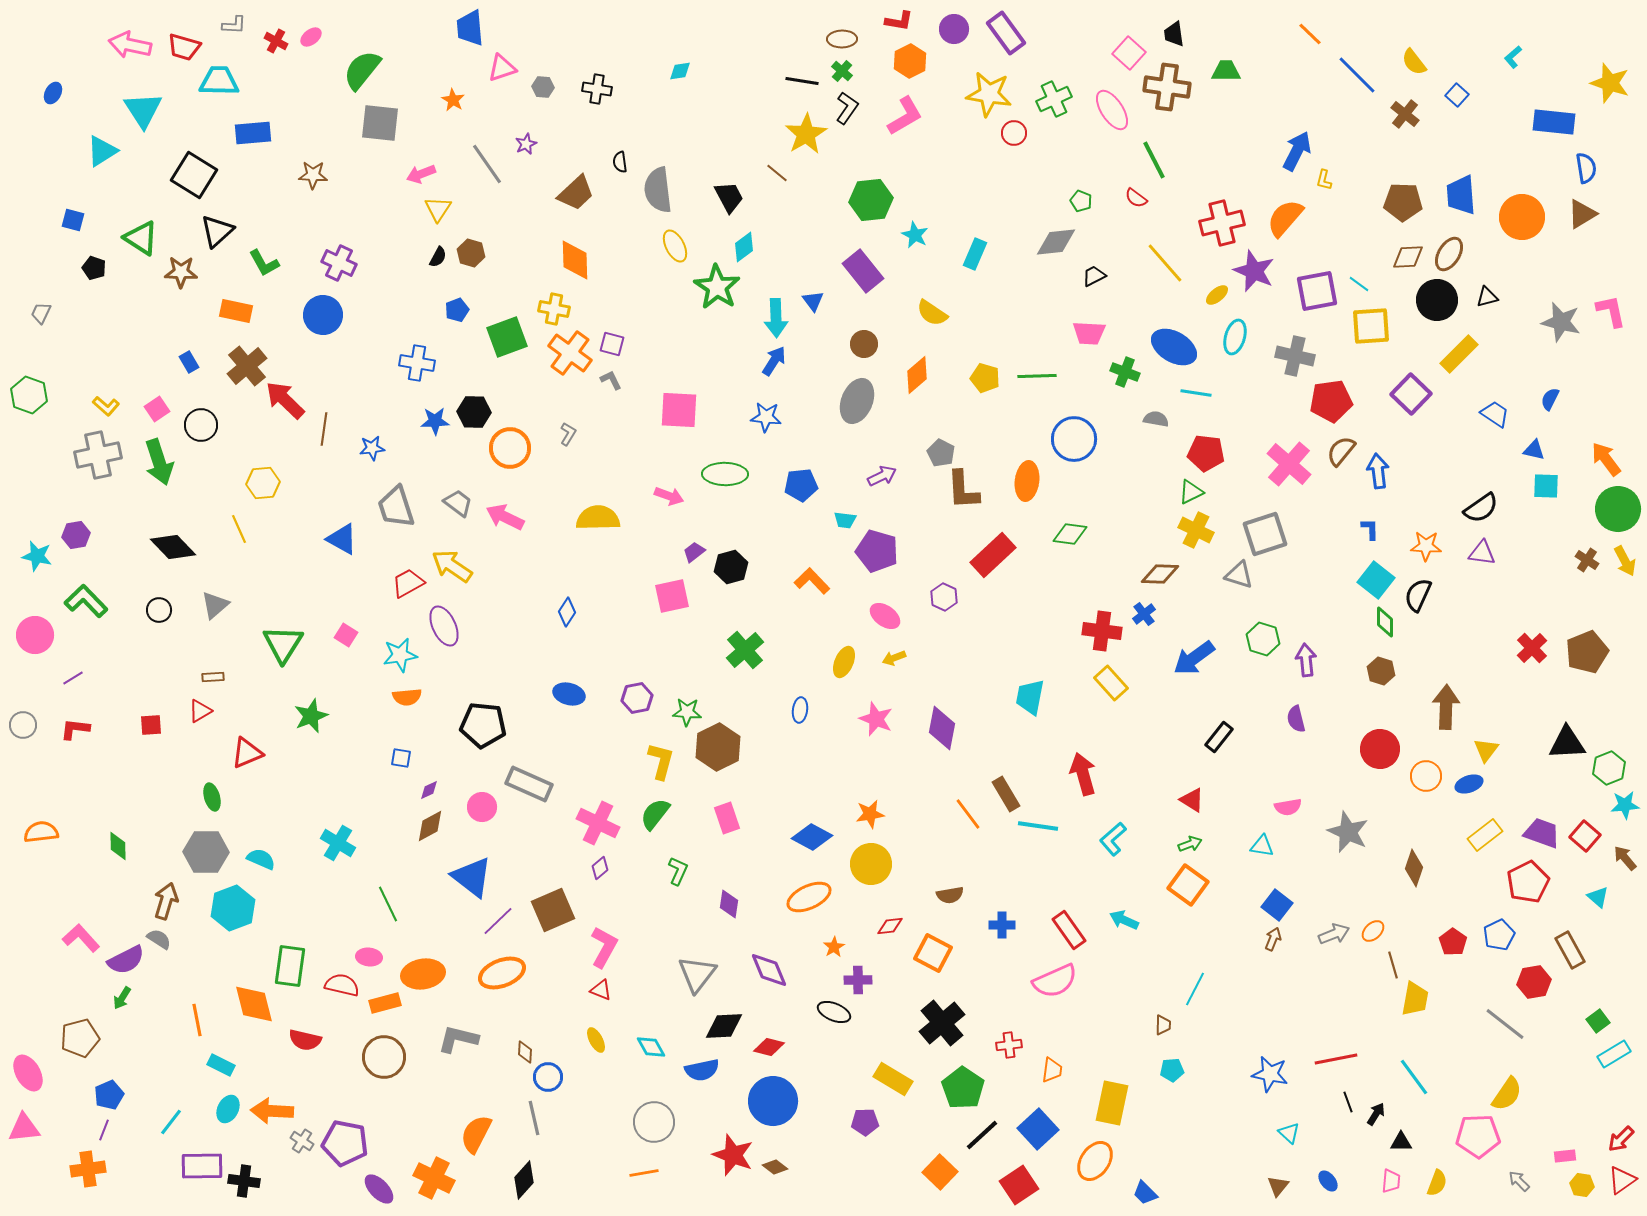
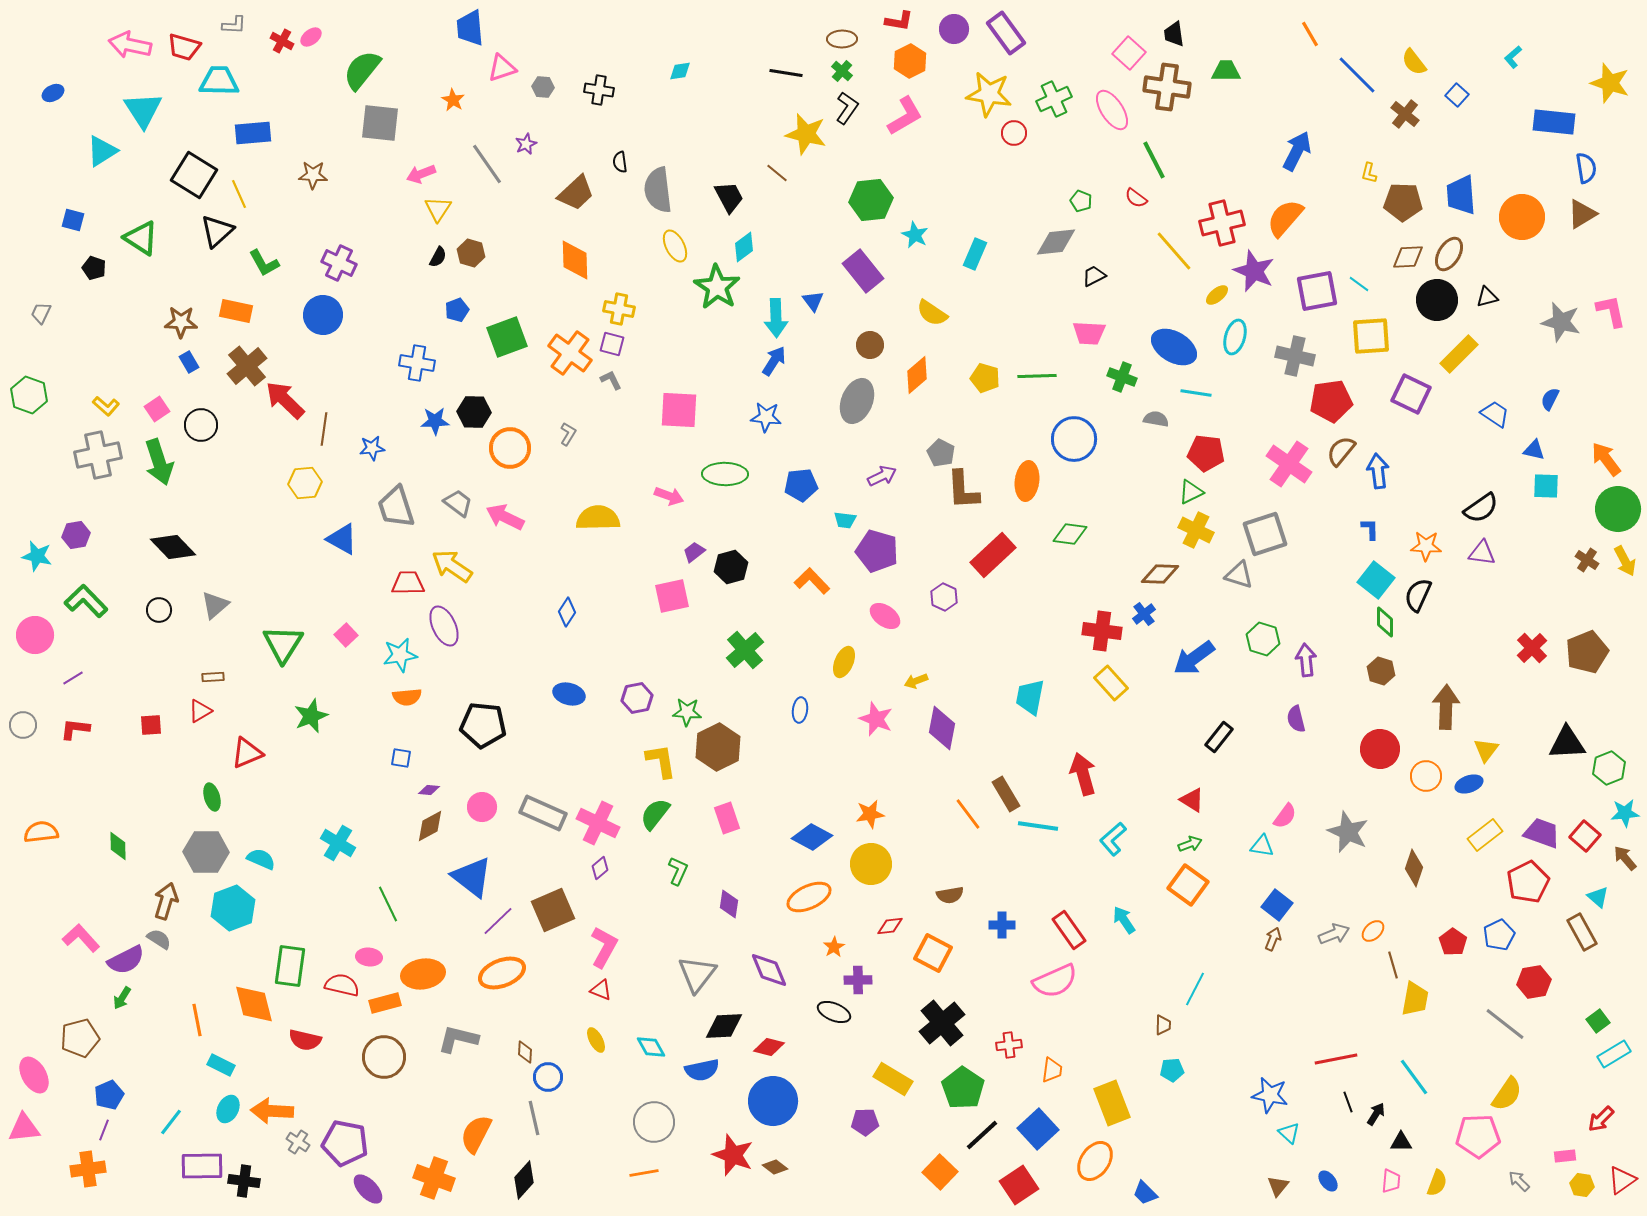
orange line at (1310, 34): rotated 16 degrees clockwise
red cross at (276, 41): moved 6 px right
black line at (802, 81): moved 16 px left, 8 px up
black cross at (597, 89): moved 2 px right, 1 px down
blue ellipse at (53, 93): rotated 35 degrees clockwise
yellow star at (806, 134): rotated 27 degrees counterclockwise
yellow L-shape at (1324, 180): moved 45 px right, 7 px up
yellow line at (1165, 263): moved 9 px right, 12 px up
brown star at (181, 272): moved 50 px down
yellow cross at (554, 309): moved 65 px right
yellow square at (1371, 326): moved 10 px down
brown circle at (864, 344): moved 6 px right, 1 px down
green cross at (1125, 372): moved 3 px left, 5 px down
purple square at (1411, 394): rotated 18 degrees counterclockwise
pink cross at (1289, 464): rotated 6 degrees counterclockwise
yellow hexagon at (263, 483): moved 42 px right
yellow line at (239, 529): moved 335 px up
red trapezoid at (408, 583): rotated 28 degrees clockwise
pink square at (346, 635): rotated 15 degrees clockwise
yellow arrow at (894, 658): moved 22 px right, 23 px down
yellow L-shape at (661, 761): rotated 24 degrees counterclockwise
gray rectangle at (529, 784): moved 14 px right, 29 px down
purple diamond at (429, 790): rotated 30 degrees clockwise
cyan star at (1625, 805): moved 8 px down
pink semicircle at (1288, 807): moved 3 px left, 9 px down; rotated 44 degrees counterclockwise
cyan arrow at (1124, 920): rotated 32 degrees clockwise
brown rectangle at (1570, 950): moved 12 px right, 18 px up
pink ellipse at (28, 1073): moved 6 px right, 2 px down
blue star at (1270, 1074): moved 21 px down
yellow rectangle at (1112, 1103): rotated 33 degrees counterclockwise
red arrow at (1621, 1139): moved 20 px left, 20 px up
gray cross at (302, 1141): moved 4 px left, 1 px down
orange cross at (434, 1178): rotated 6 degrees counterclockwise
purple ellipse at (379, 1189): moved 11 px left
